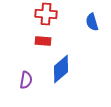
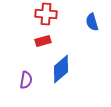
red rectangle: rotated 21 degrees counterclockwise
